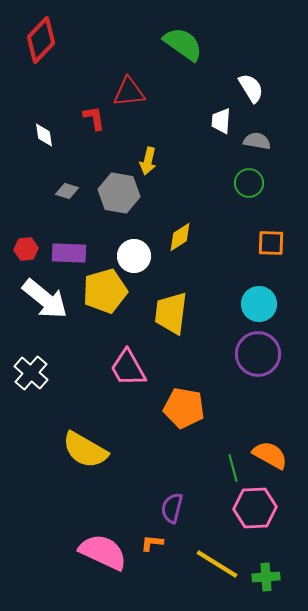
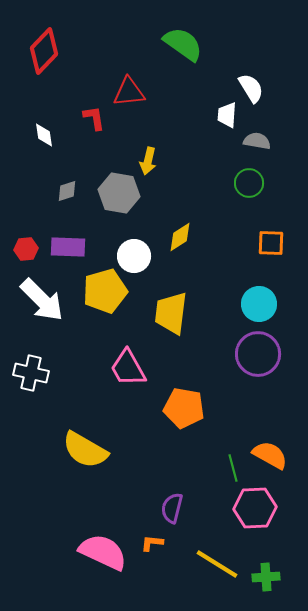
red diamond: moved 3 px right, 11 px down
white trapezoid: moved 6 px right, 6 px up
gray diamond: rotated 35 degrees counterclockwise
purple rectangle: moved 1 px left, 6 px up
white arrow: moved 3 px left, 1 px down; rotated 6 degrees clockwise
white cross: rotated 28 degrees counterclockwise
